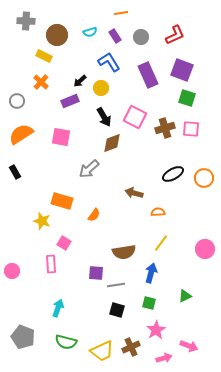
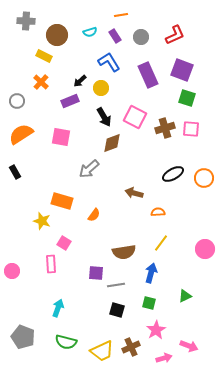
orange line at (121, 13): moved 2 px down
